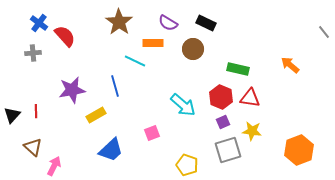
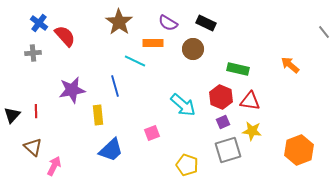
red triangle: moved 3 px down
yellow rectangle: moved 2 px right; rotated 66 degrees counterclockwise
